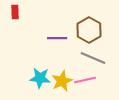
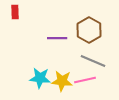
gray line: moved 3 px down
yellow star: rotated 30 degrees clockwise
